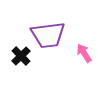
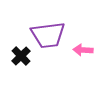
pink arrow: moved 1 px left, 3 px up; rotated 54 degrees counterclockwise
